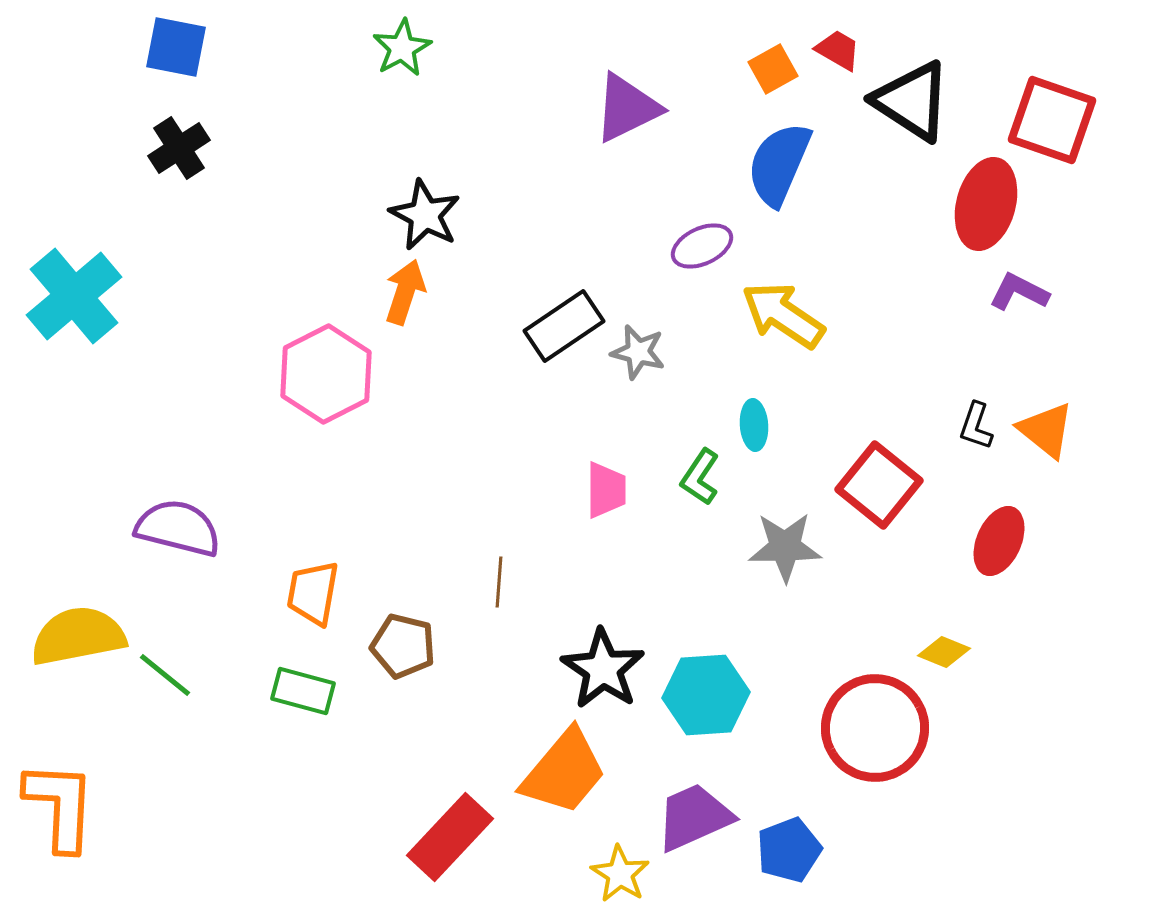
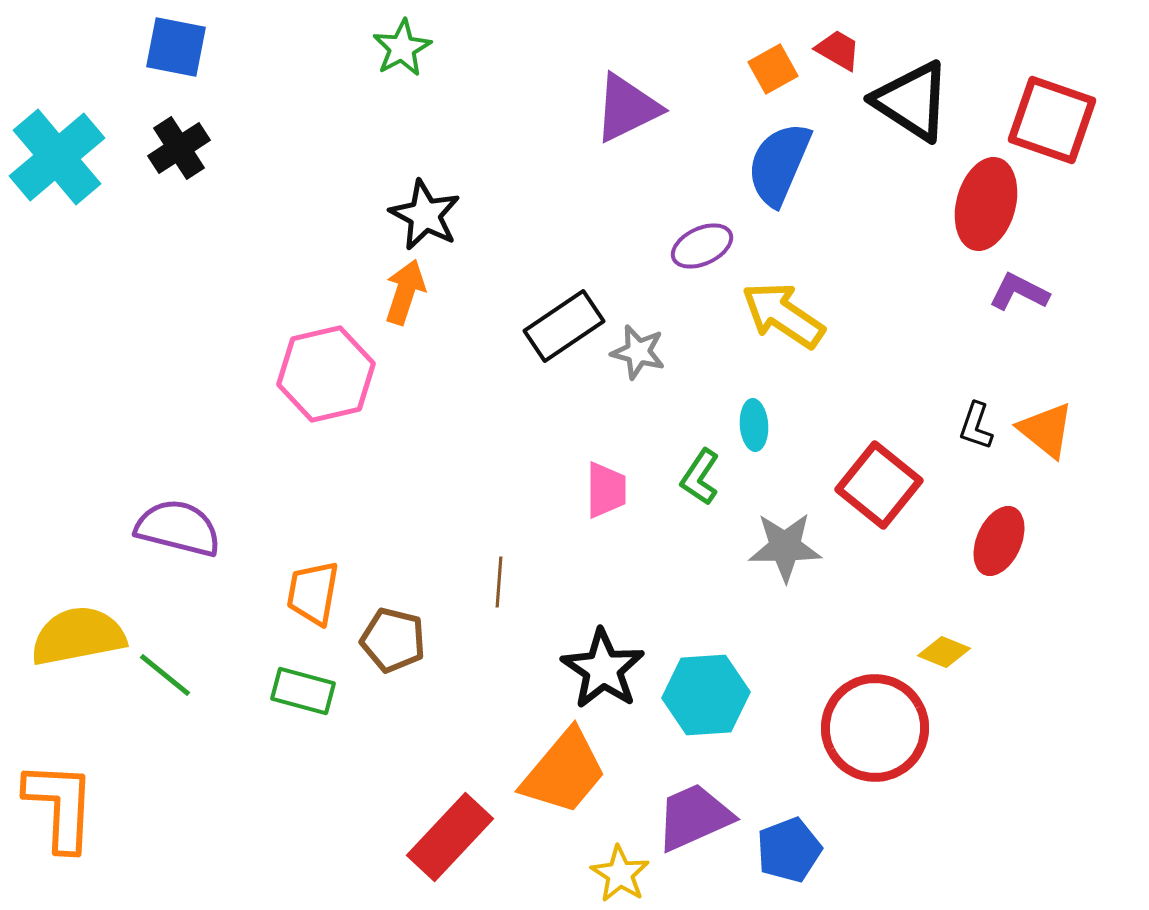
cyan cross at (74, 296): moved 17 px left, 139 px up
pink hexagon at (326, 374): rotated 14 degrees clockwise
brown pentagon at (403, 646): moved 10 px left, 6 px up
